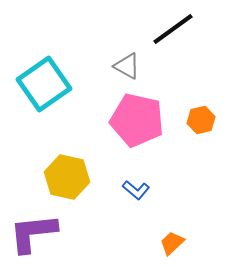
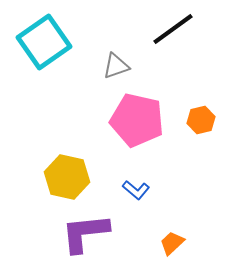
gray triangle: moved 11 px left; rotated 48 degrees counterclockwise
cyan square: moved 42 px up
purple L-shape: moved 52 px right
